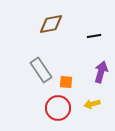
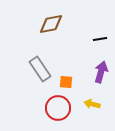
black line: moved 6 px right, 3 px down
gray rectangle: moved 1 px left, 1 px up
yellow arrow: rotated 28 degrees clockwise
